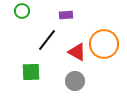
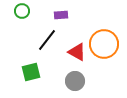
purple rectangle: moved 5 px left
green square: rotated 12 degrees counterclockwise
